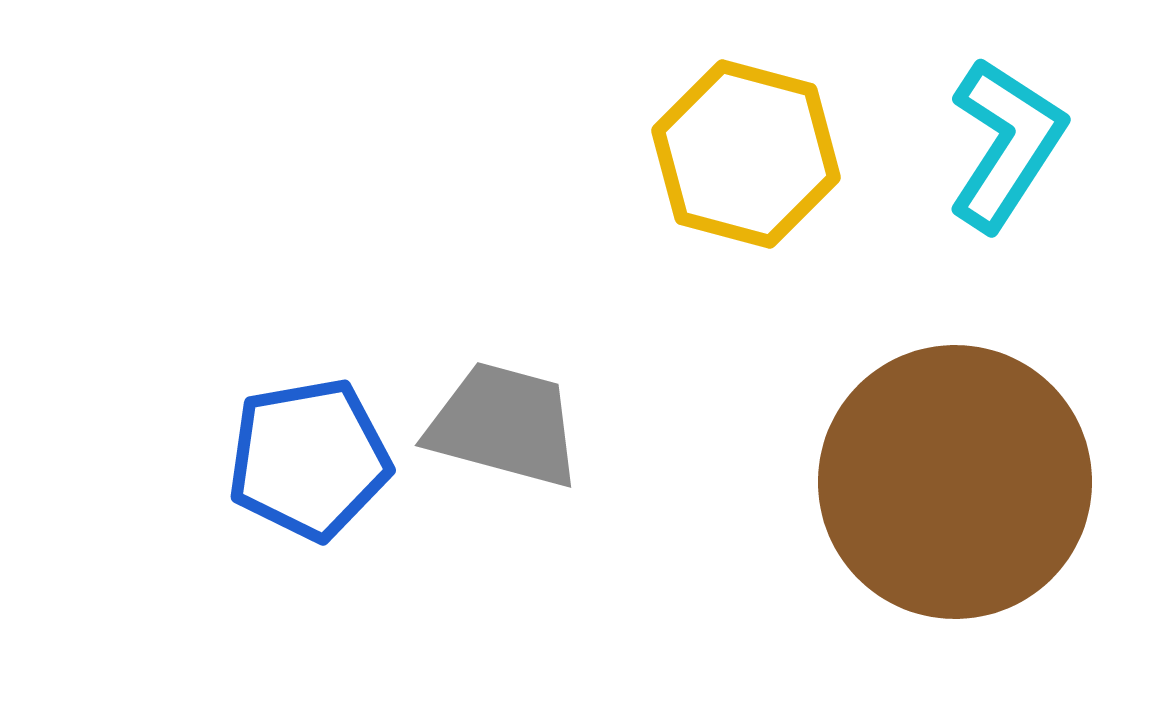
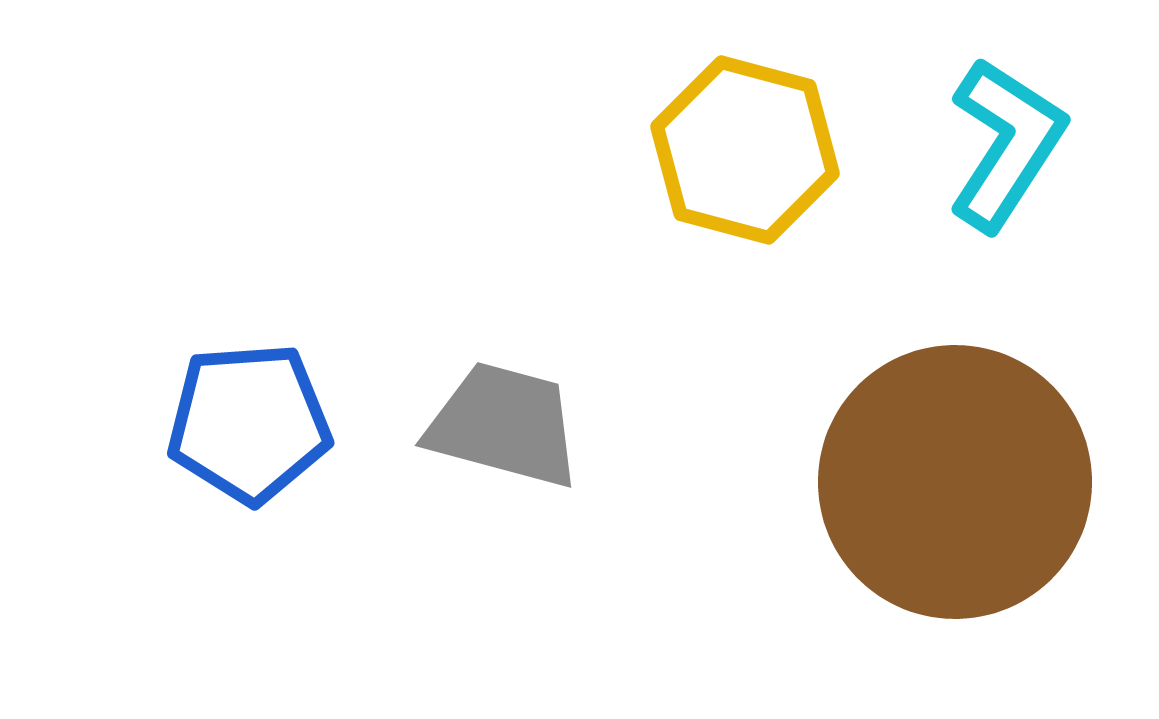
yellow hexagon: moved 1 px left, 4 px up
blue pentagon: moved 60 px left, 36 px up; rotated 6 degrees clockwise
